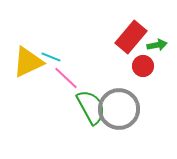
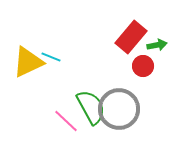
pink line: moved 43 px down
